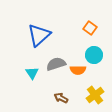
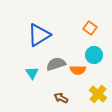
blue triangle: rotated 10 degrees clockwise
yellow cross: moved 3 px right, 1 px up; rotated 12 degrees counterclockwise
